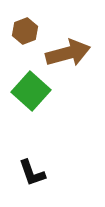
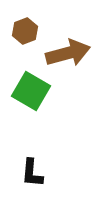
green square: rotated 12 degrees counterclockwise
black L-shape: rotated 24 degrees clockwise
